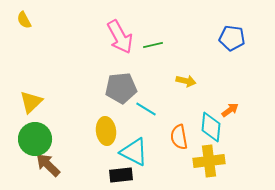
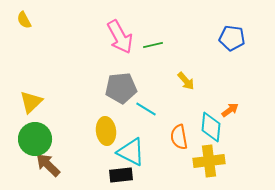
yellow arrow: rotated 36 degrees clockwise
cyan triangle: moved 3 px left
